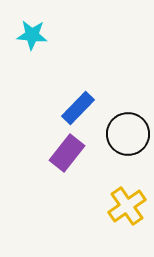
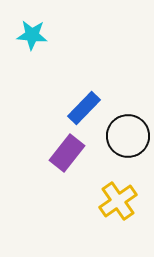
blue rectangle: moved 6 px right
black circle: moved 2 px down
yellow cross: moved 9 px left, 5 px up
